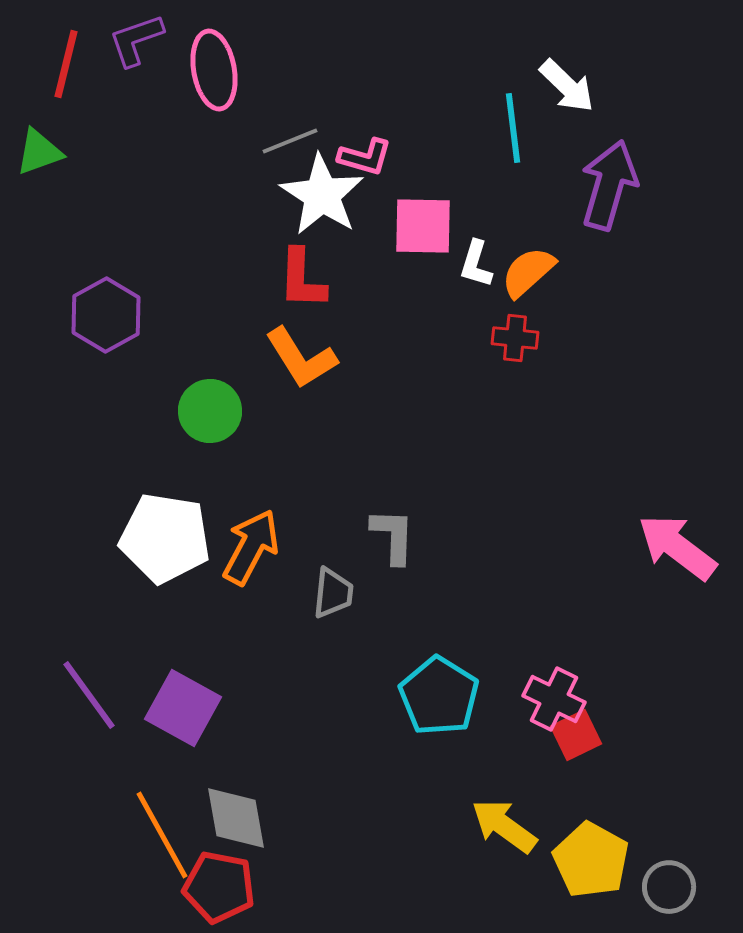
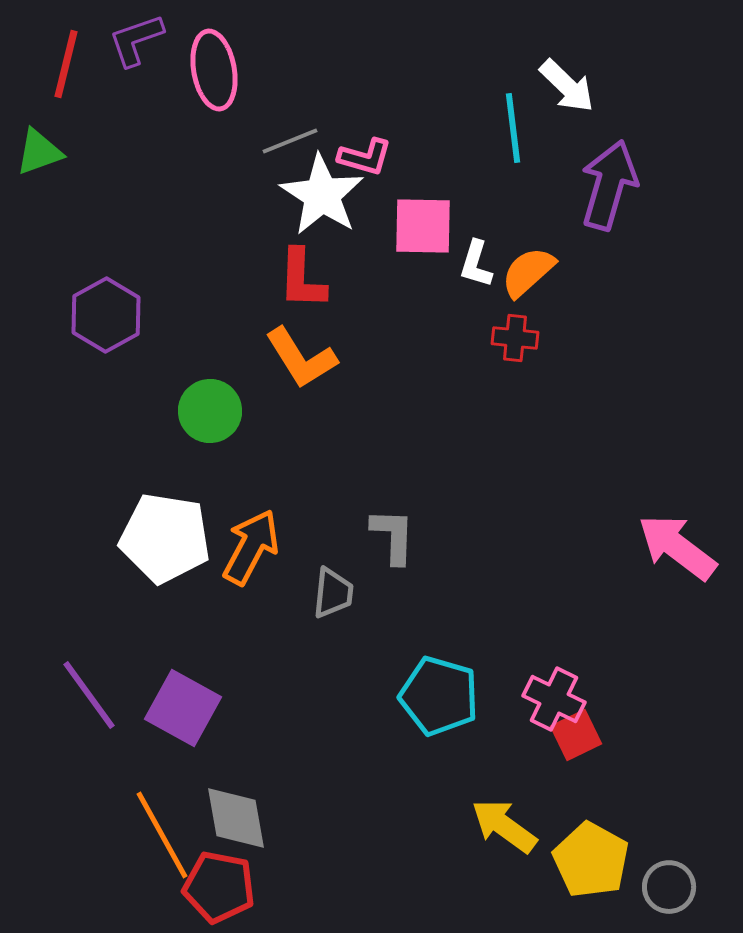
cyan pentagon: rotated 16 degrees counterclockwise
